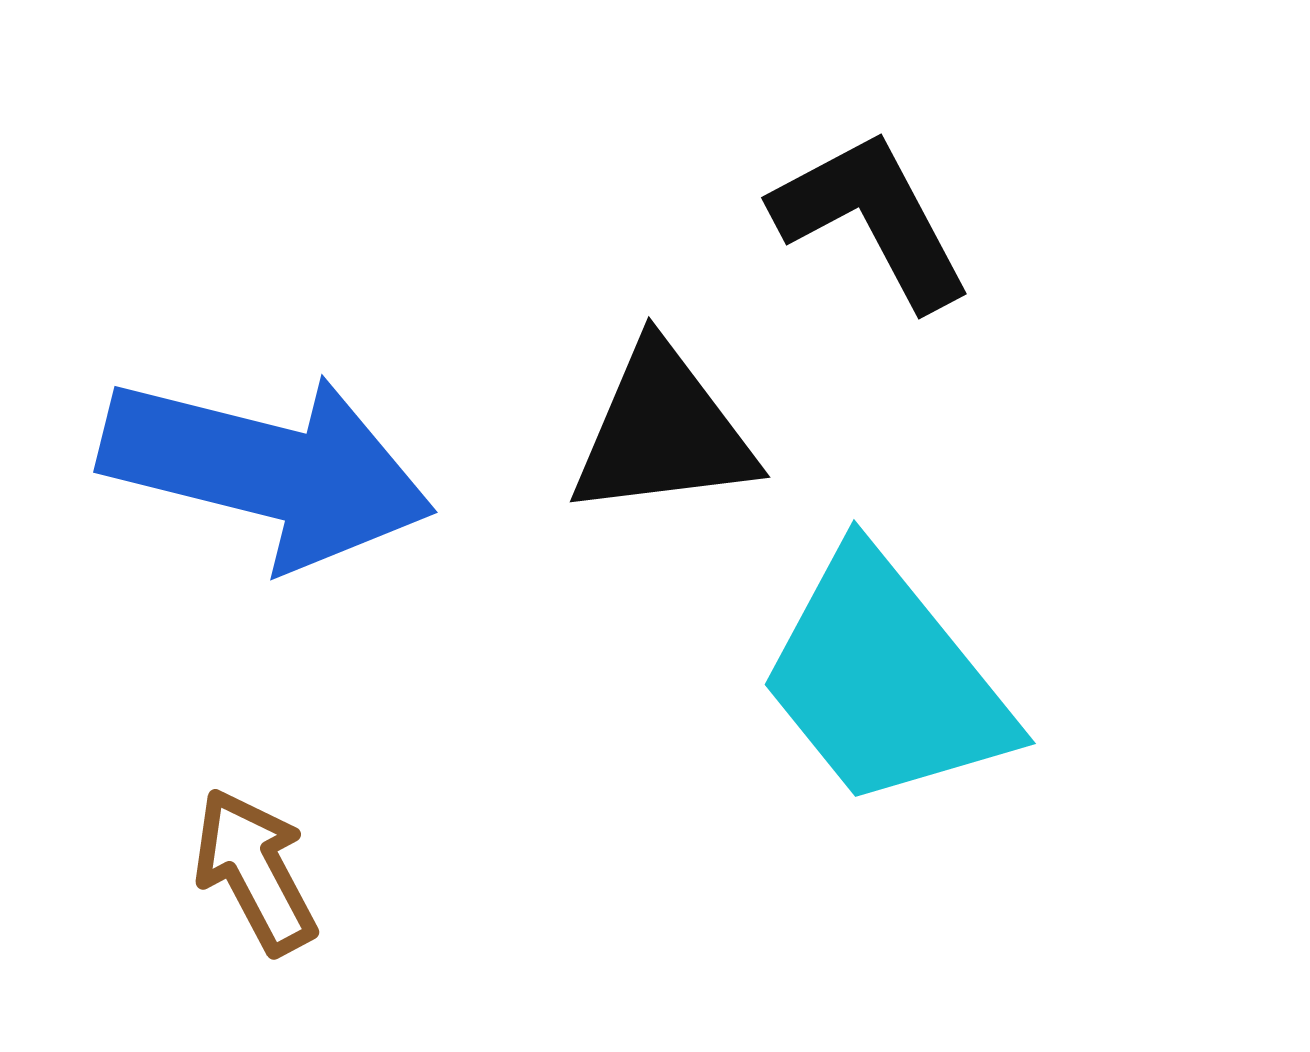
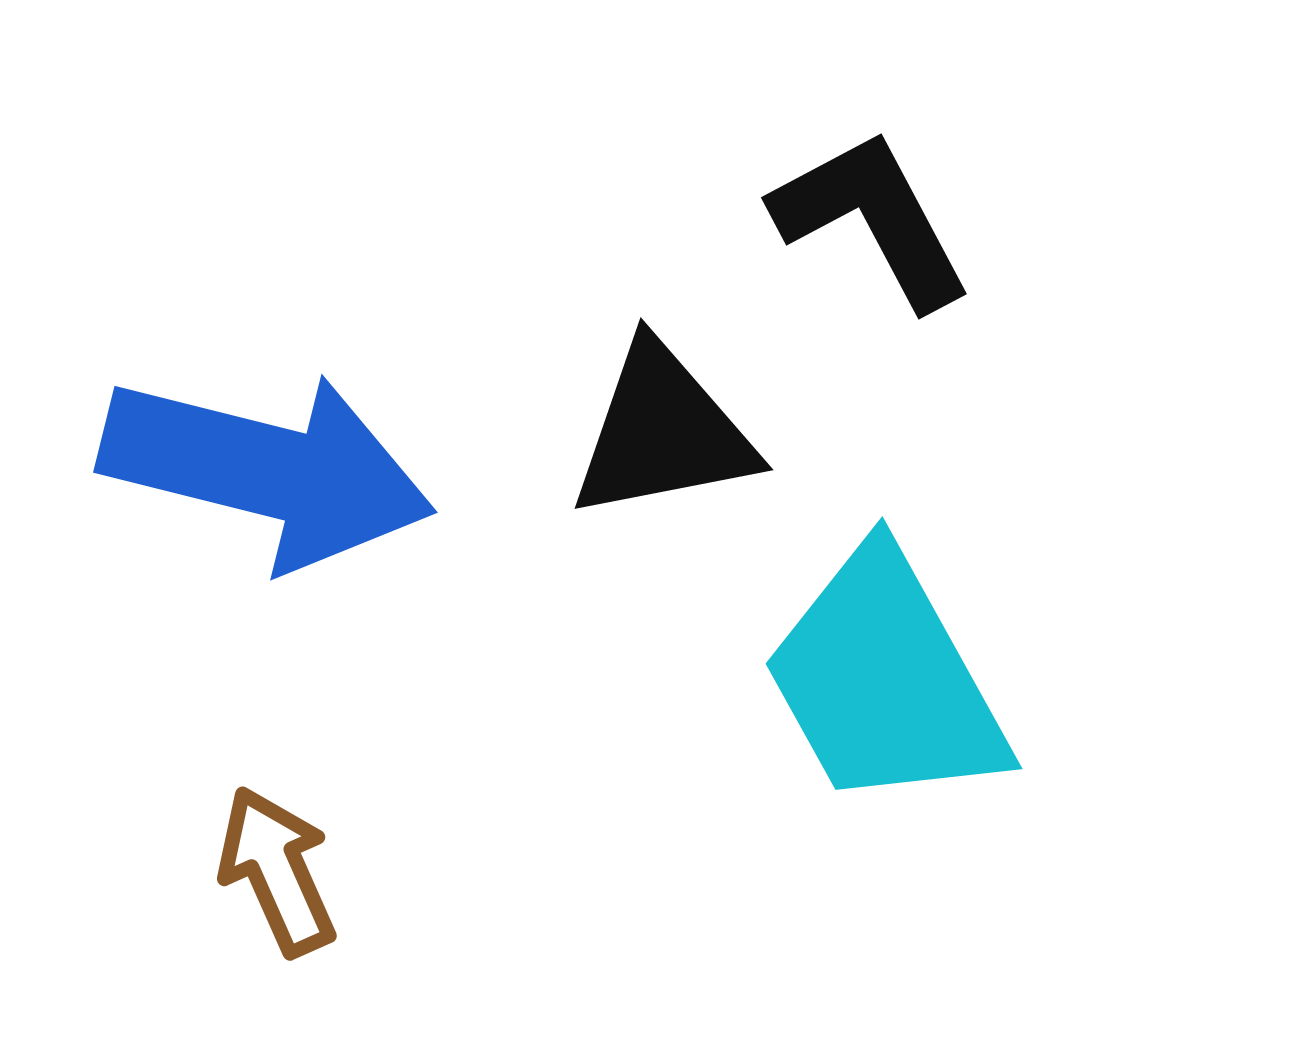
black triangle: rotated 4 degrees counterclockwise
cyan trapezoid: rotated 10 degrees clockwise
brown arrow: moved 22 px right; rotated 4 degrees clockwise
